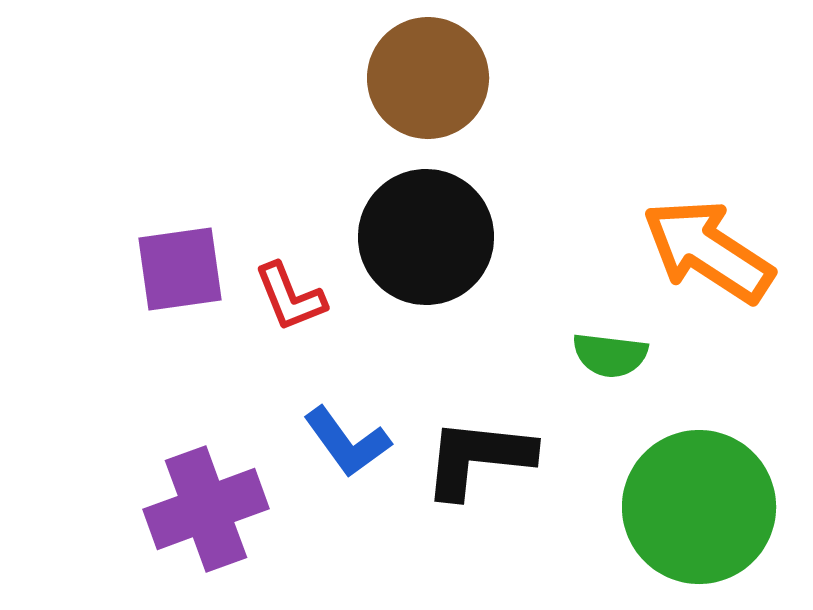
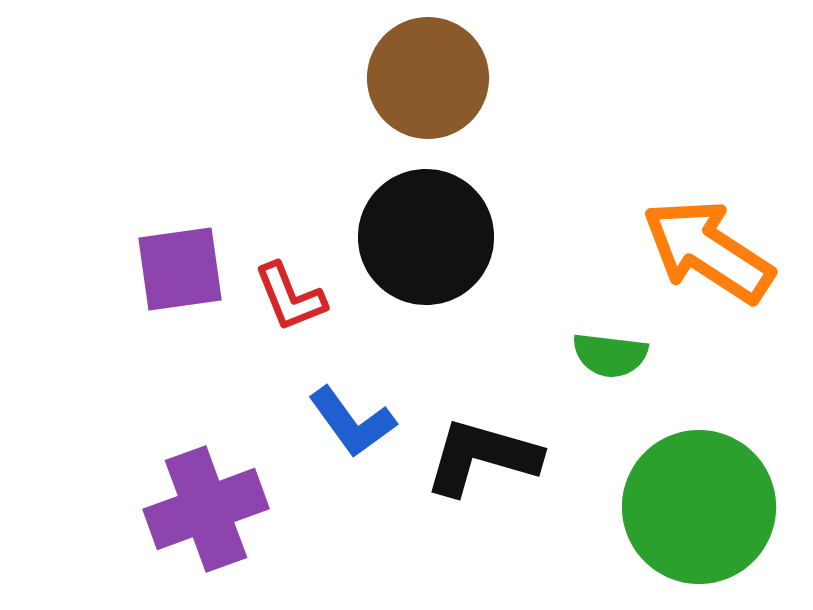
blue L-shape: moved 5 px right, 20 px up
black L-shape: moved 4 px right, 1 px up; rotated 10 degrees clockwise
